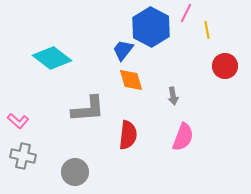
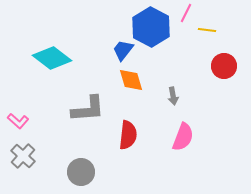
yellow line: rotated 72 degrees counterclockwise
red circle: moved 1 px left
gray cross: rotated 30 degrees clockwise
gray circle: moved 6 px right
